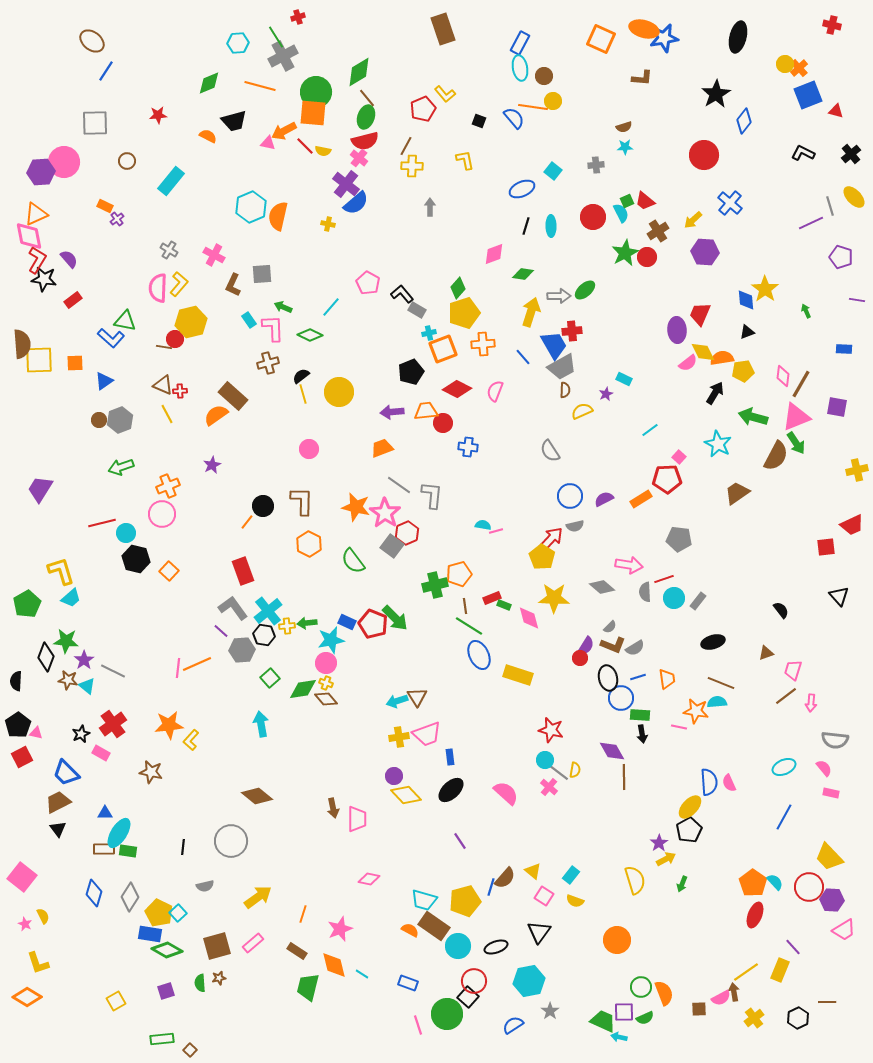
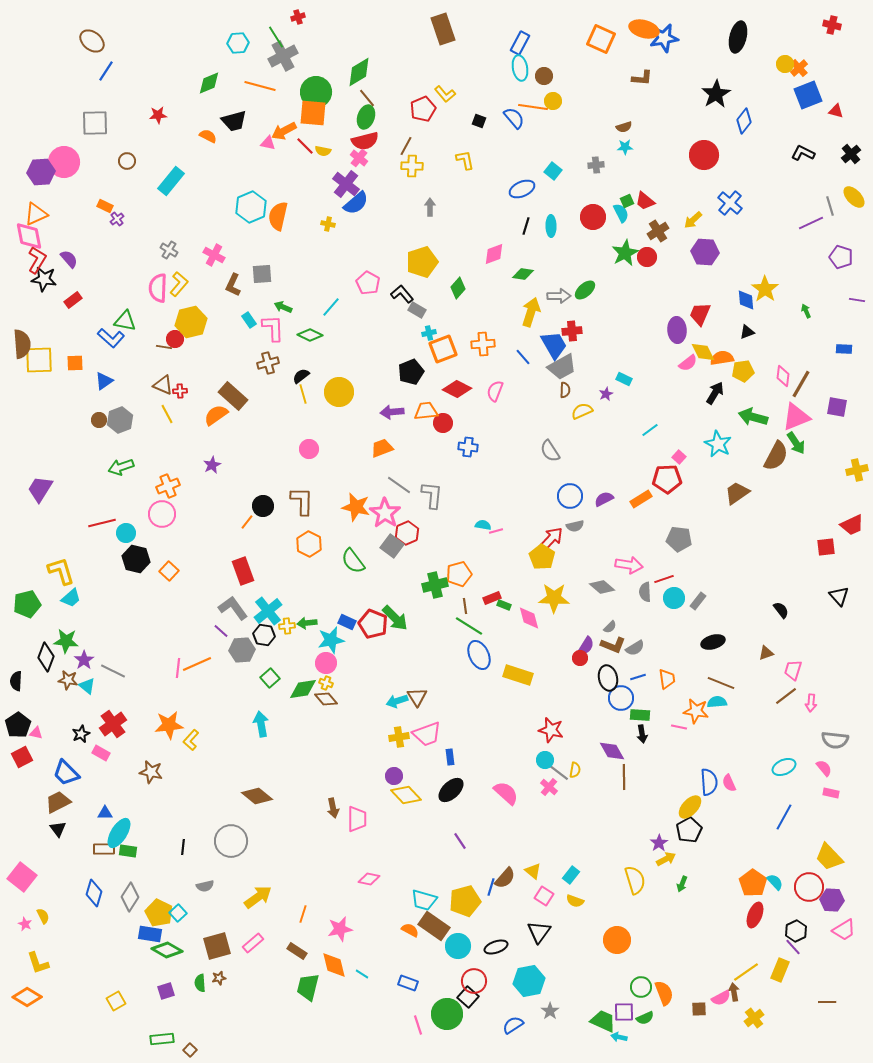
yellow pentagon at (464, 313): moved 42 px left, 51 px up
green pentagon at (27, 604): rotated 16 degrees clockwise
pink star at (340, 929): rotated 10 degrees clockwise
black hexagon at (798, 1018): moved 2 px left, 87 px up
